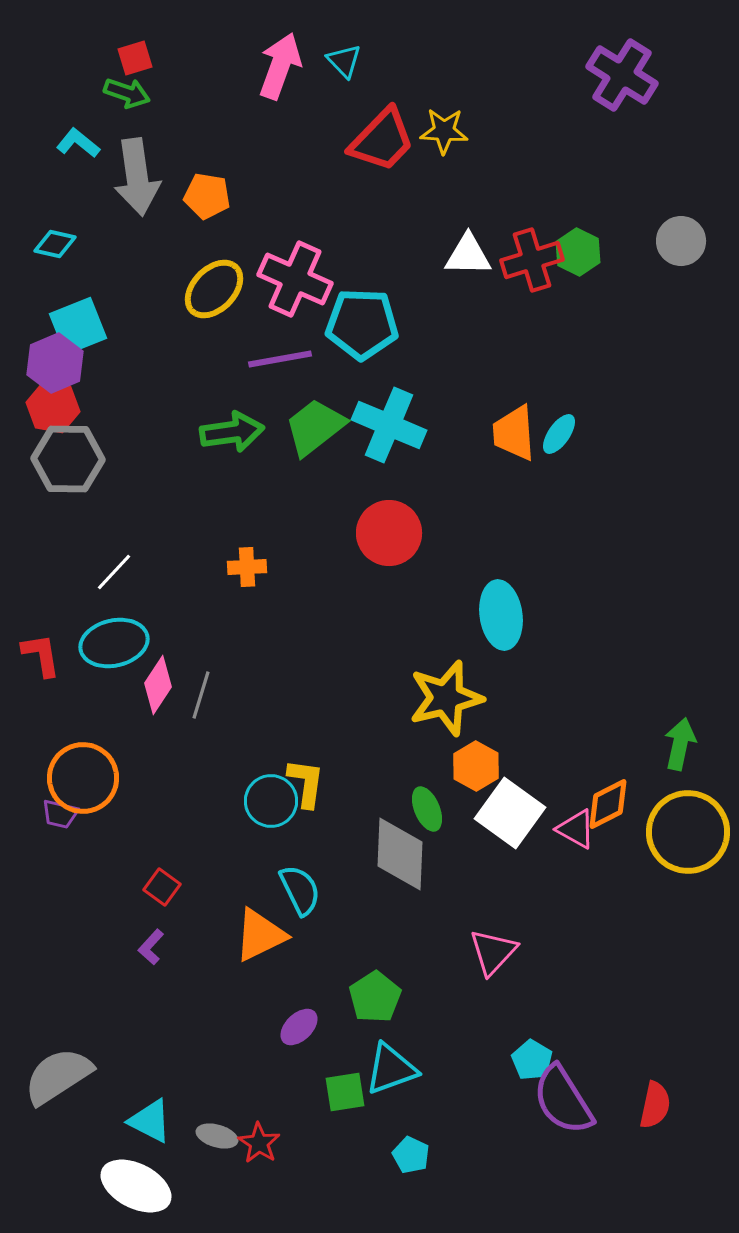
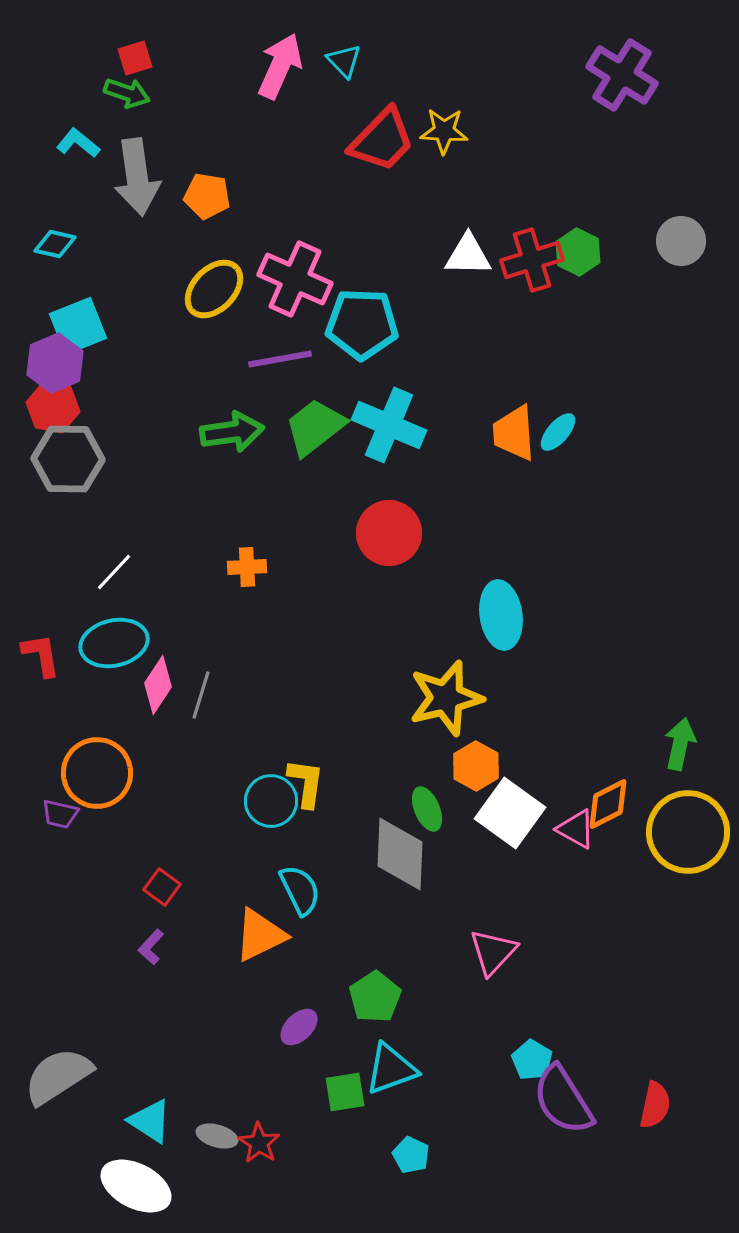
pink arrow at (280, 66): rotated 4 degrees clockwise
cyan ellipse at (559, 434): moved 1 px left, 2 px up; rotated 6 degrees clockwise
orange circle at (83, 778): moved 14 px right, 5 px up
cyan triangle at (150, 1121): rotated 6 degrees clockwise
